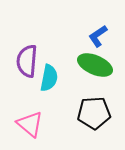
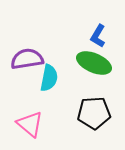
blue L-shape: rotated 25 degrees counterclockwise
purple semicircle: moved 2 px up; rotated 76 degrees clockwise
green ellipse: moved 1 px left, 2 px up
